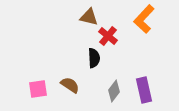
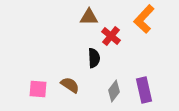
brown triangle: rotated 12 degrees counterclockwise
red cross: moved 3 px right
pink square: rotated 12 degrees clockwise
